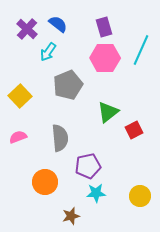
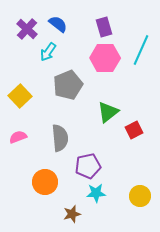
brown star: moved 1 px right, 2 px up
